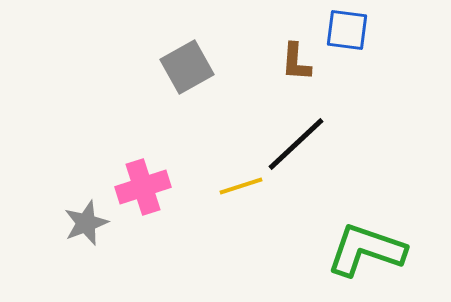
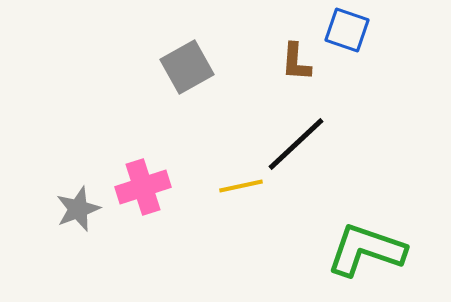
blue square: rotated 12 degrees clockwise
yellow line: rotated 6 degrees clockwise
gray star: moved 8 px left, 14 px up
